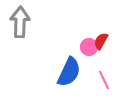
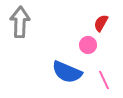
red semicircle: moved 18 px up
pink circle: moved 1 px left, 2 px up
blue semicircle: moved 2 px left; rotated 88 degrees clockwise
